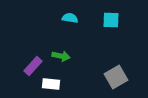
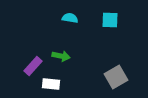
cyan square: moved 1 px left
